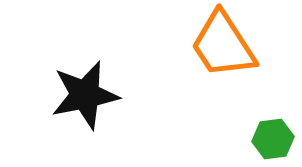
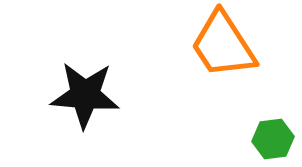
black star: rotated 16 degrees clockwise
